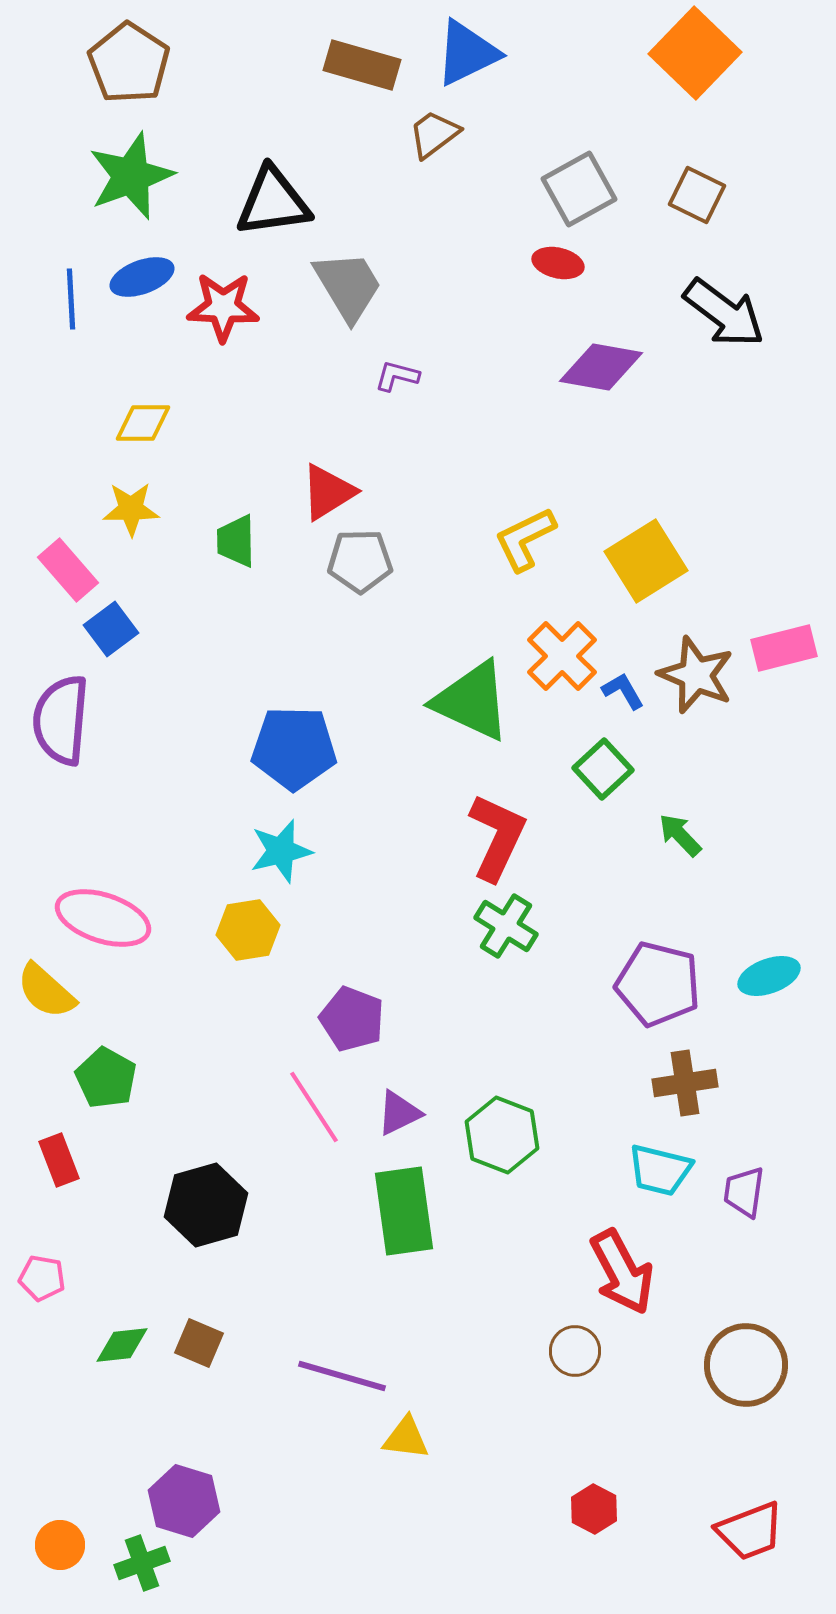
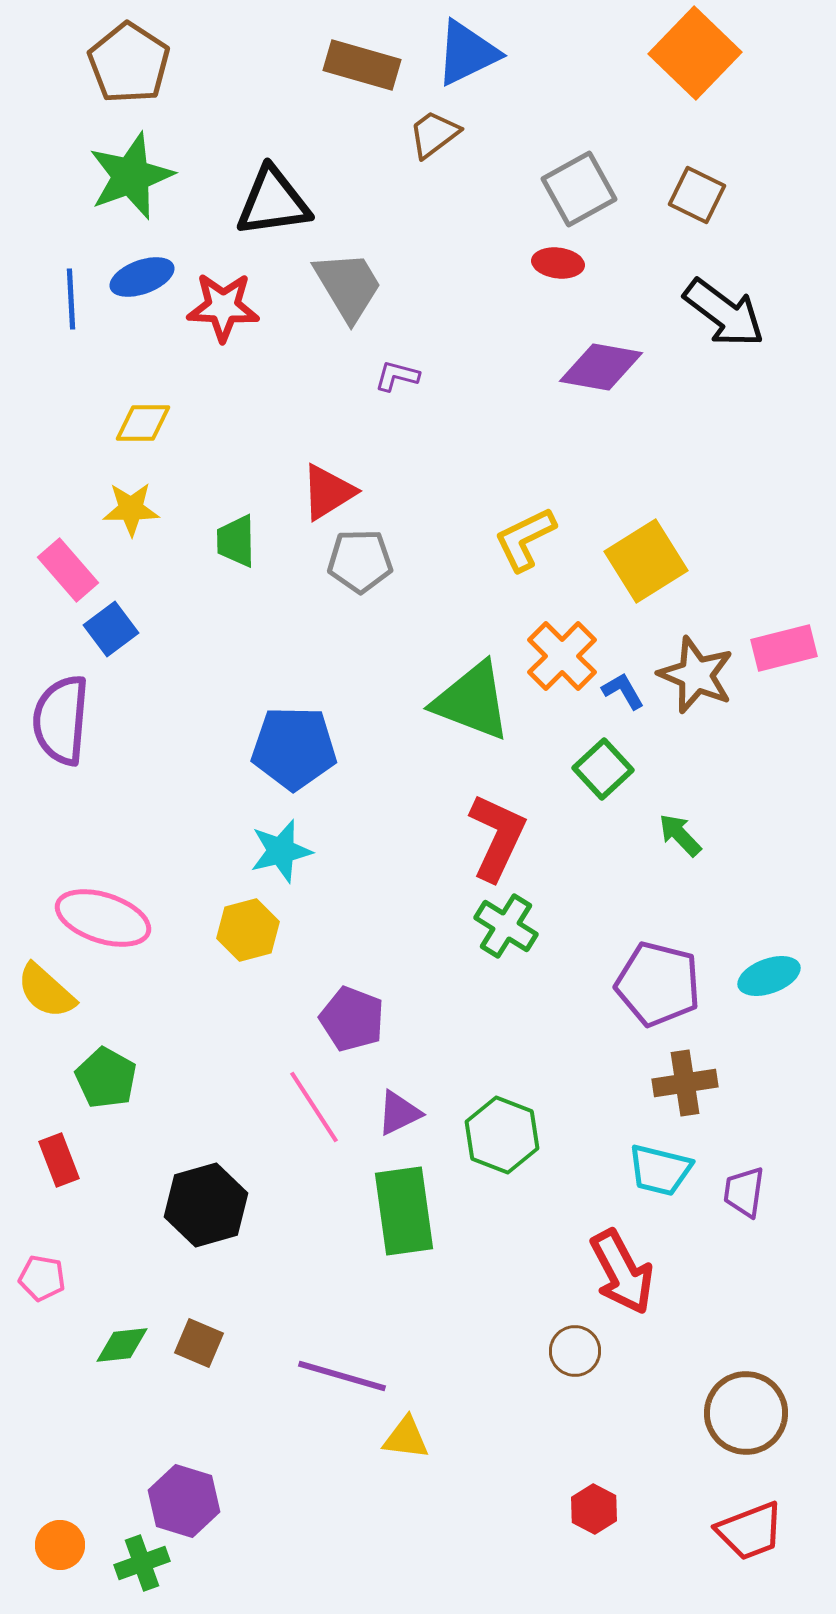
red ellipse at (558, 263): rotated 6 degrees counterclockwise
green triangle at (472, 701): rotated 4 degrees counterclockwise
yellow hexagon at (248, 930): rotated 6 degrees counterclockwise
brown circle at (746, 1365): moved 48 px down
